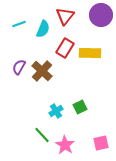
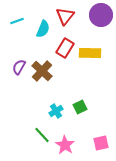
cyan line: moved 2 px left, 3 px up
